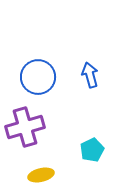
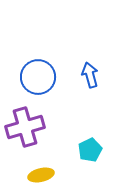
cyan pentagon: moved 2 px left
